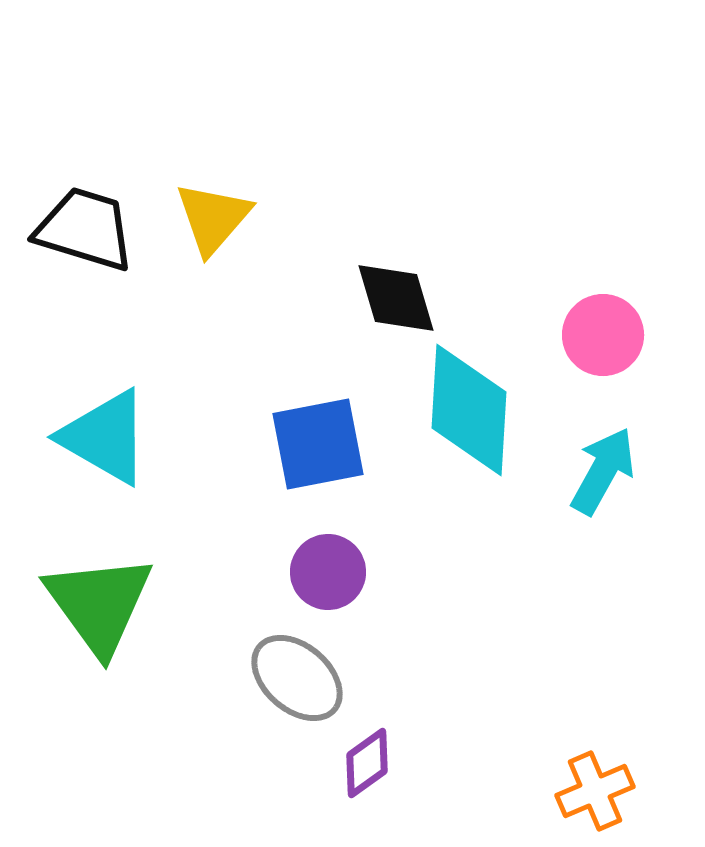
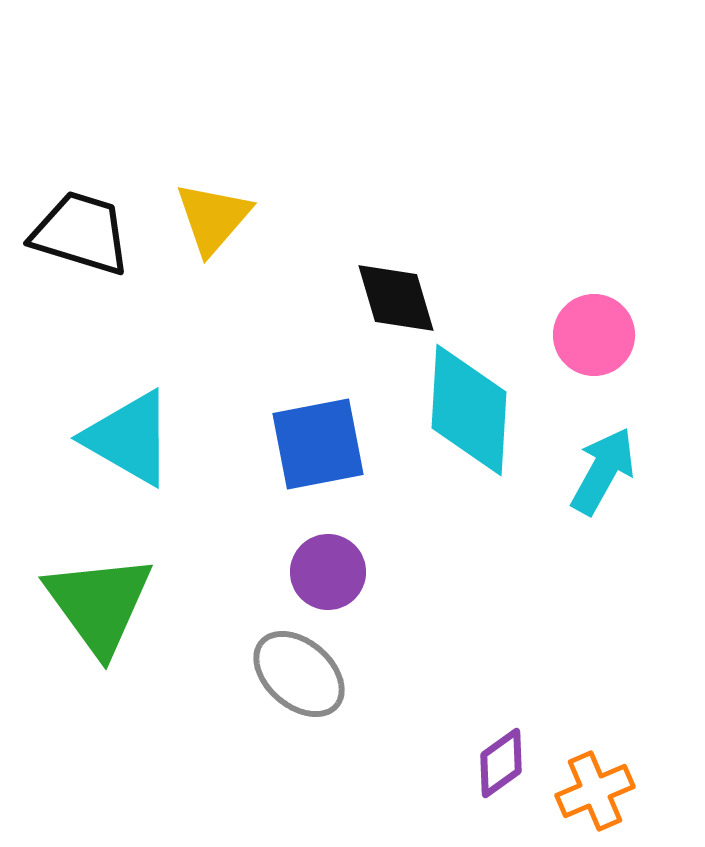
black trapezoid: moved 4 px left, 4 px down
pink circle: moved 9 px left
cyan triangle: moved 24 px right, 1 px down
gray ellipse: moved 2 px right, 4 px up
purple diamond: moved 134 px right
